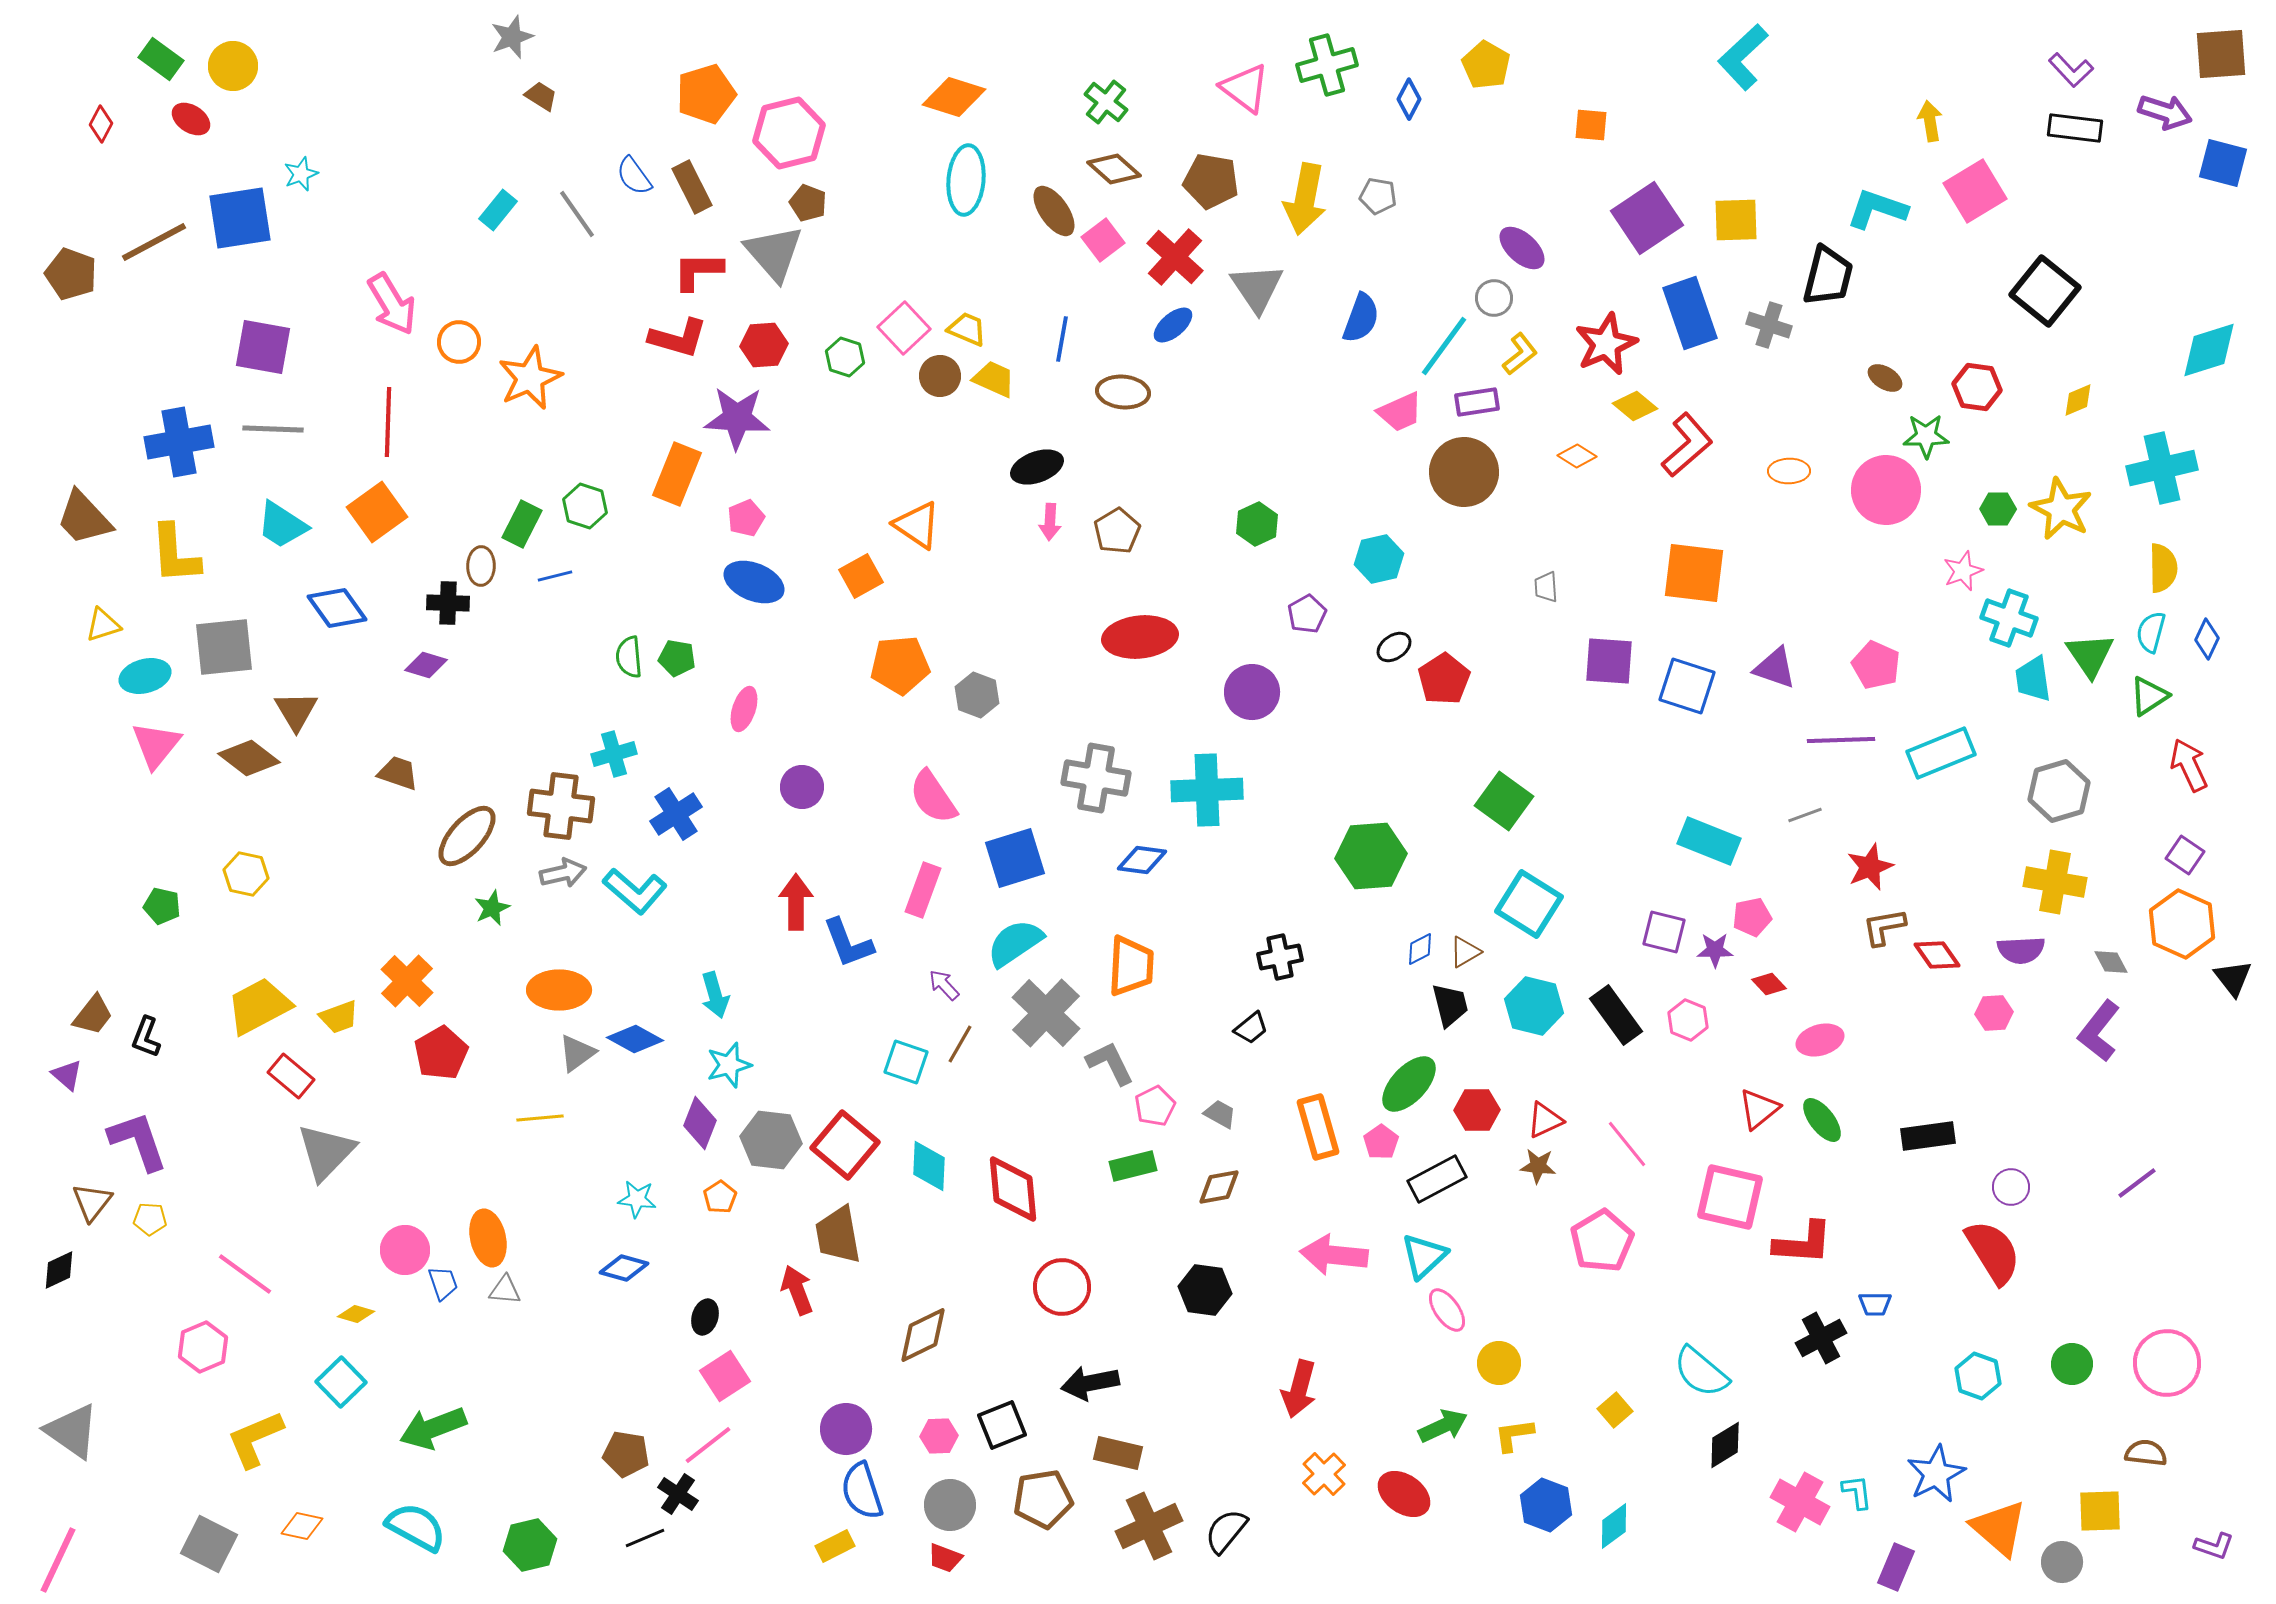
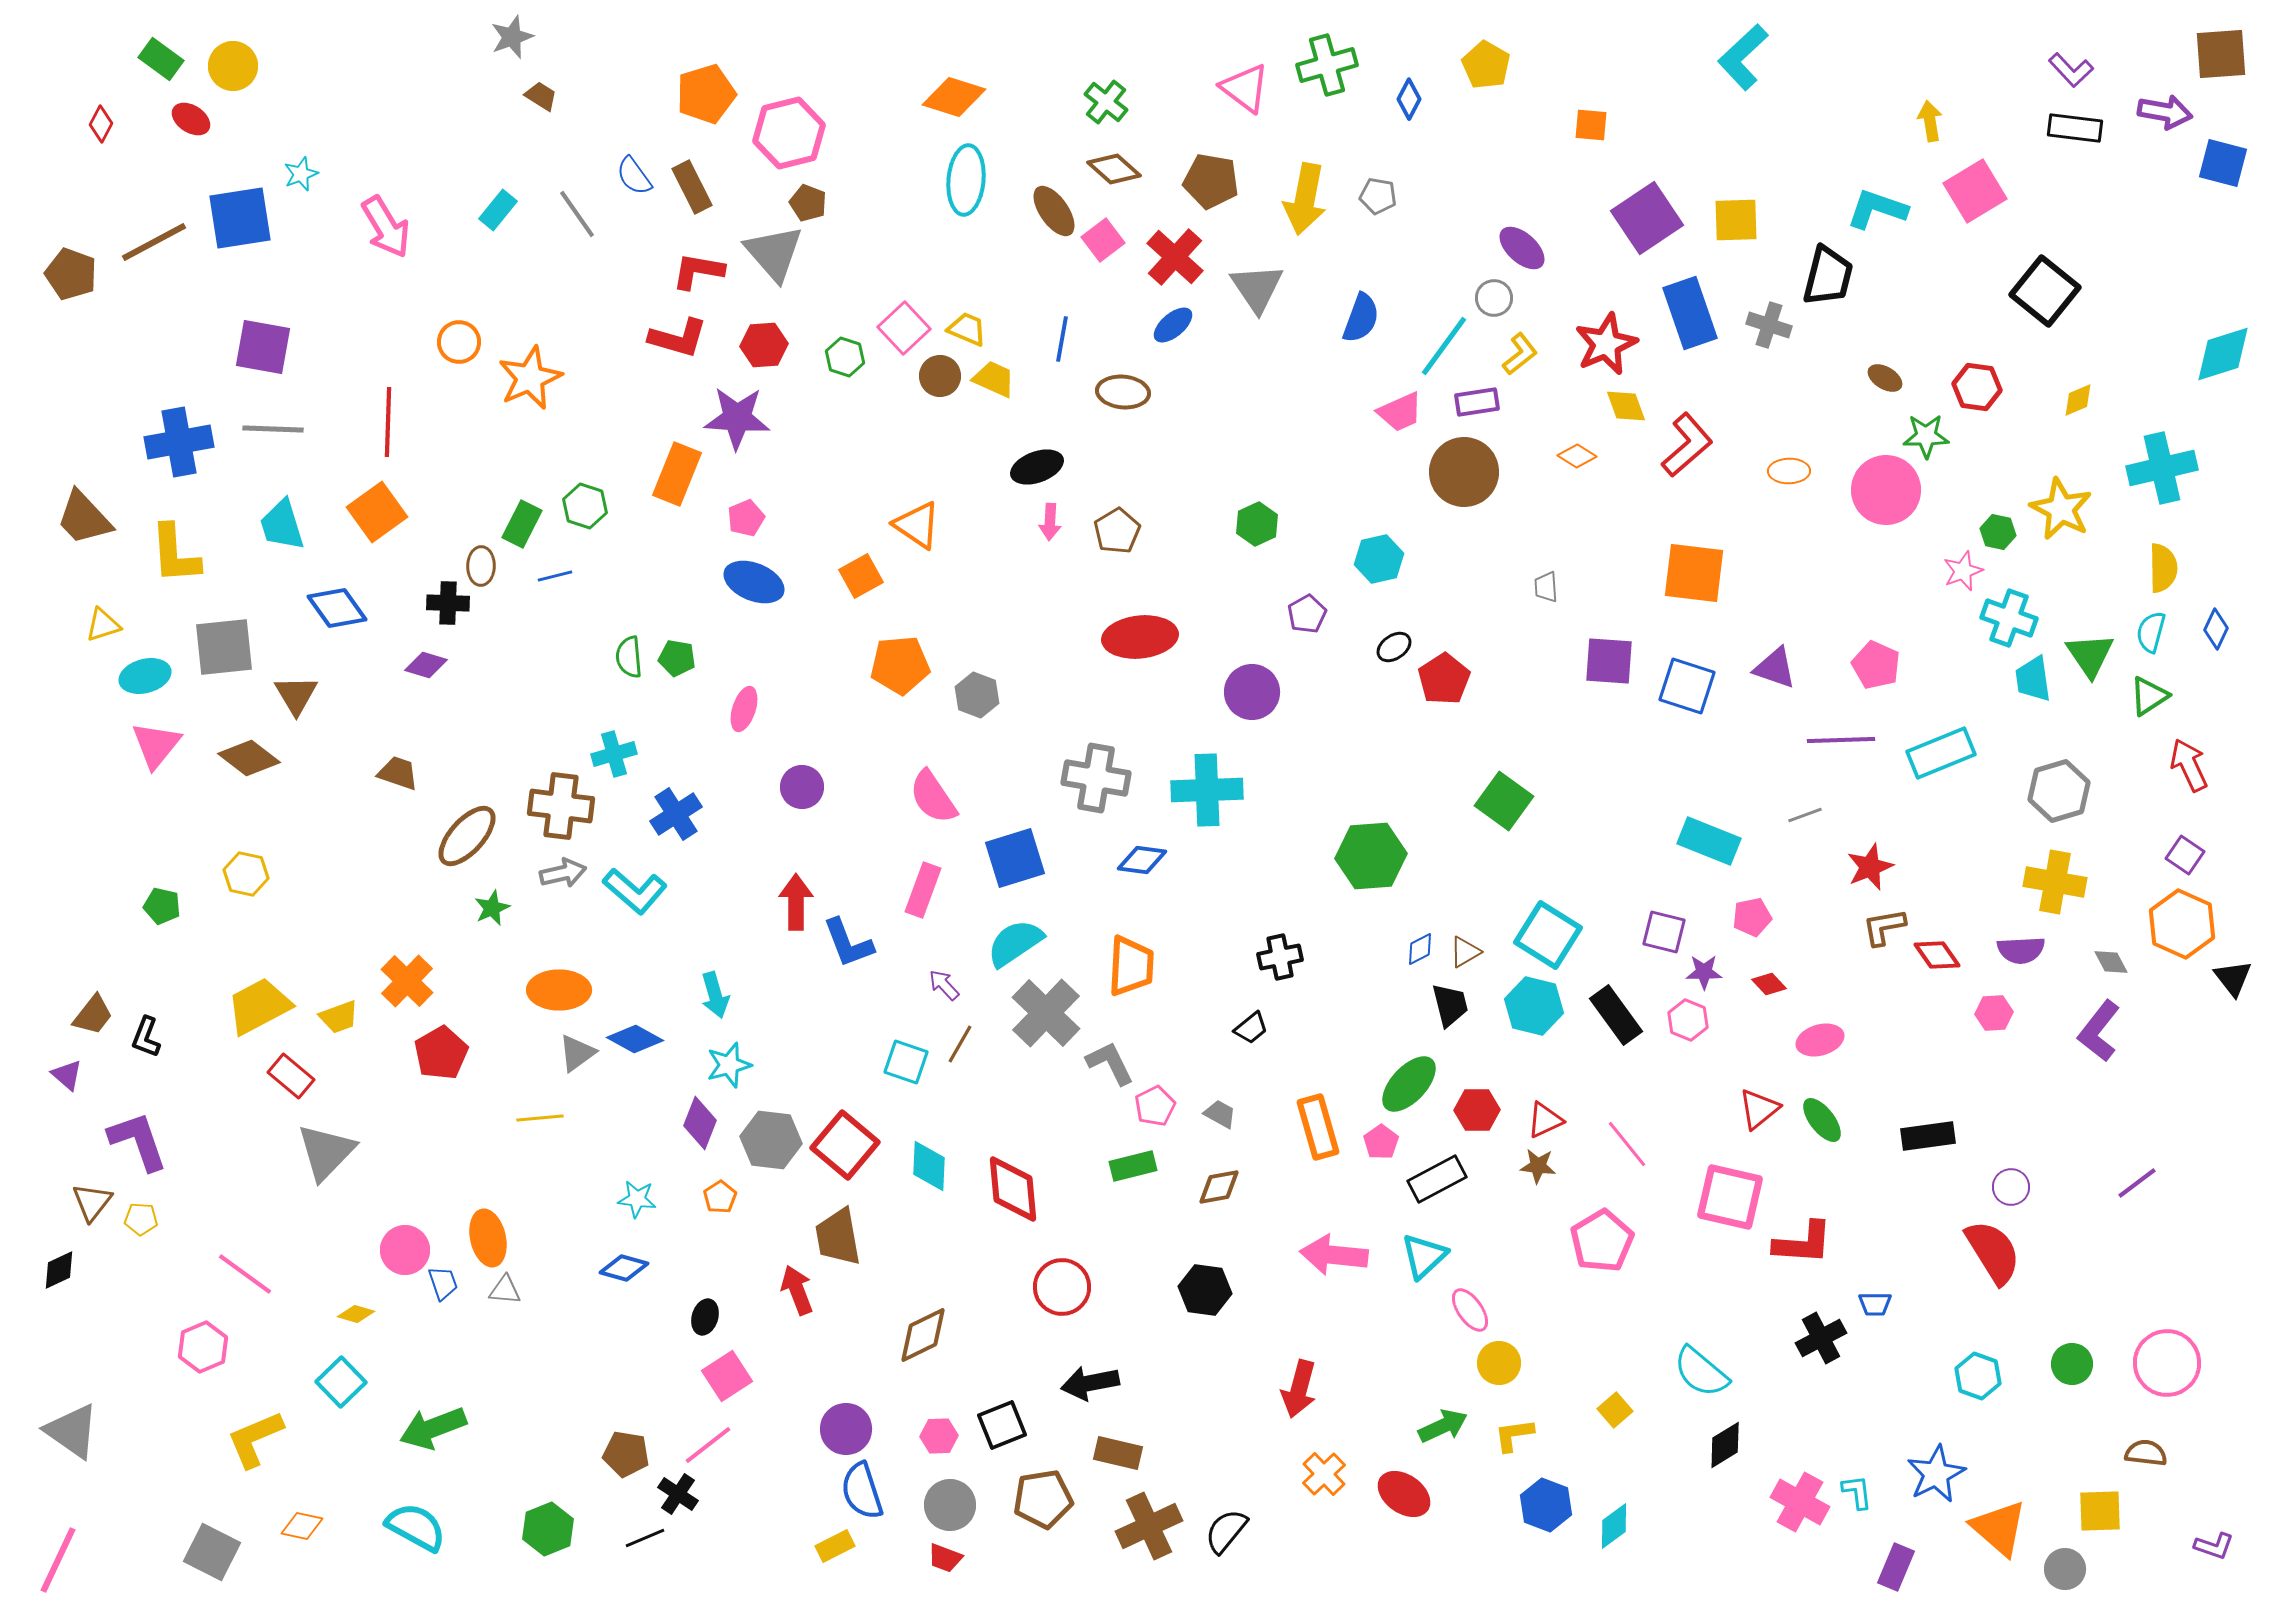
purple arrow at (2165, 112): rotated 8 degrees counterclockwise
red L-shape at (698, 271): rotated 10 degrees clockwise
pink arrow at (392, 304): moved 6 px left, 77 px up
cyan diamond at (2209, 350): moved 14 px right, 4 px down
yellow diamond at (1635, 406): moved 9 px left; rotated 30 degrees clockwise
green hexagon at (1998, 509): moved 23 px down; rotated 12 degrees clockwise
cyan trapezoid at (282, 525): rotated 40 degrees clockwise
blue diamond at (2207, 639): moved 9 px right, 10 px up
brown triangle at (296, 711): moved 16 px up
cyan square at (1529, 904): moved 19 px right, 31 px down
purple star at (1715, 950): moved 11 px left, 22 px down
yellow pentagon at (150, 1219): moved 9 px left
brown trapezoid at (838, 1235): moved 2 px down
pink ellipse at (1447, 1310): moved 23 px right
pink square at (725, 1376): moved 2 px right
gray square at (209, 1544): moved 3 px right, 8 px down
green hexagon at (530, 1545): moved 18 px right, 16 px up; rotated 9 degrees counterclockwise
gray circle at (2062, 1562): moved 3 px right, 7 px down
